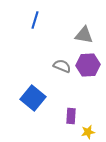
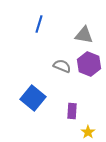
blue line: moved 4 px right, 4 px down
purple hexagon: moved 1 px right, 1 px up; rotated 25 degrees clockwise
purple rectangle: moved 1 px right, 5 px up
yellow star: rotated 24 degrees counterclockwise
